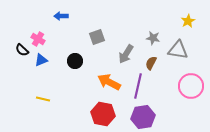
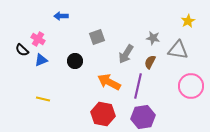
brown semicircle: moved 1 px left, 1 px up
